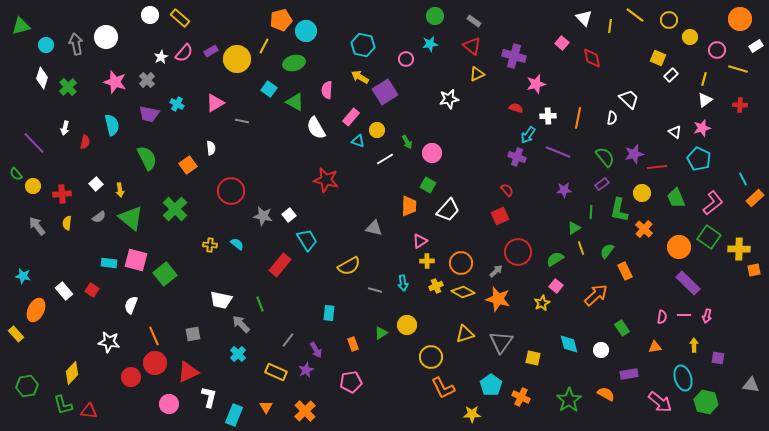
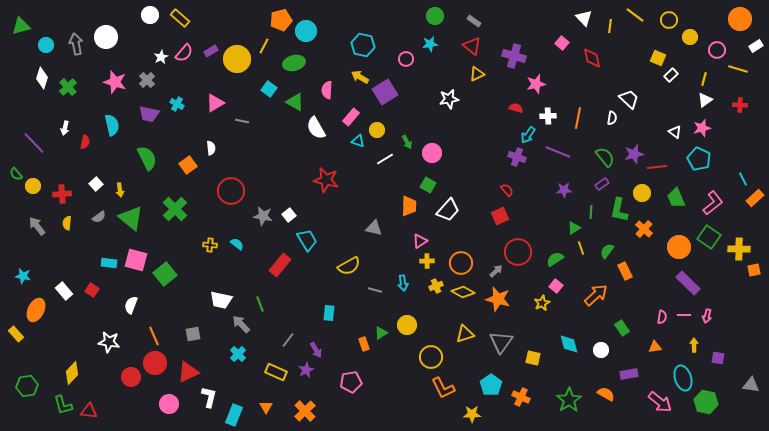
orange rectangle at (353, 344): moved 11 px right
